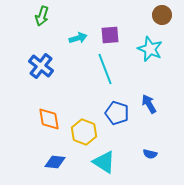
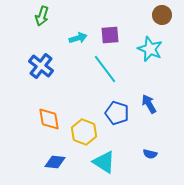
cyan line: rotated 16 degrees counterclockwise
